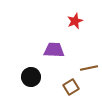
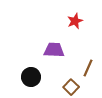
brown line: moved 1 px left; rotated 54 degrees counterclockwise
brown square: rotated 14 degrees counterclockwise
